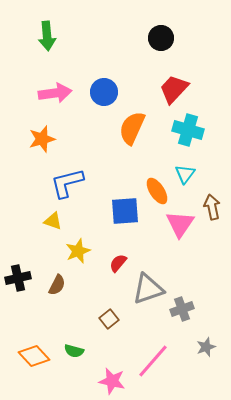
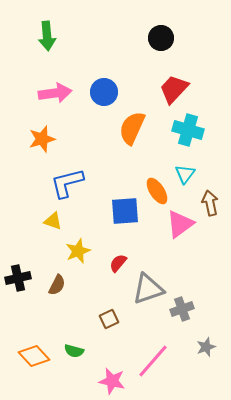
brown arrow: moved 2 px left, 4 px up
pink triangle: rotated 20 degrees clockwise
brown square: rotated 12 degrees clockwise
